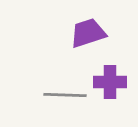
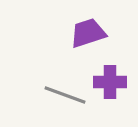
gray line: rotated 18 degrees clockwise
